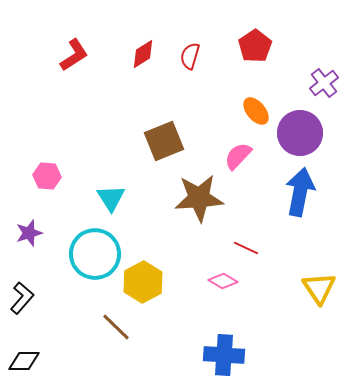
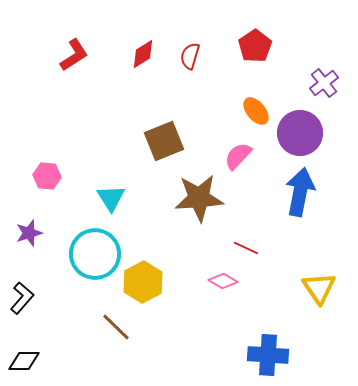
blue cross: moved 44 px right
